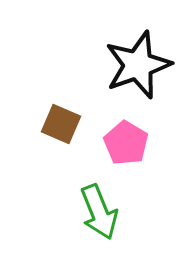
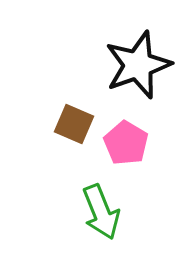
brown square: moved 13 px right
green arrow: moved 2 px right
